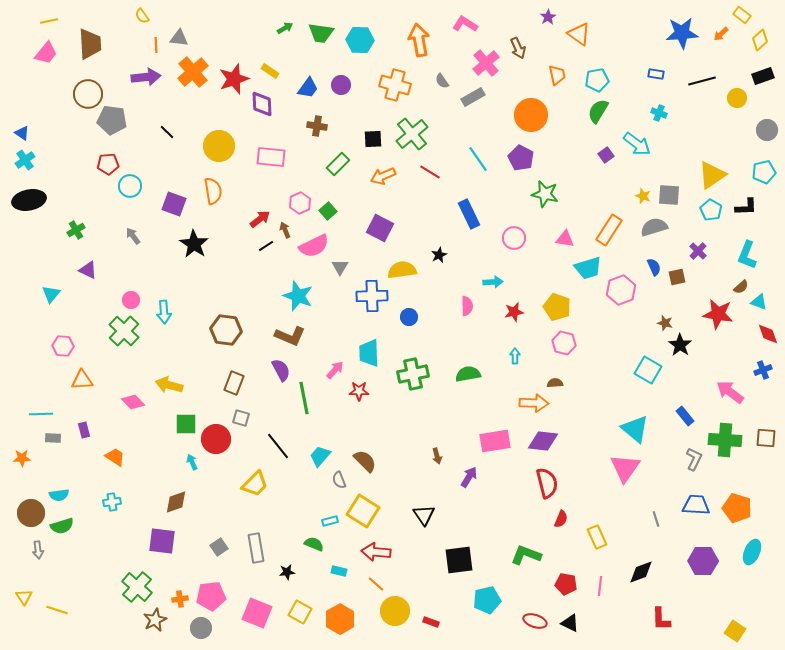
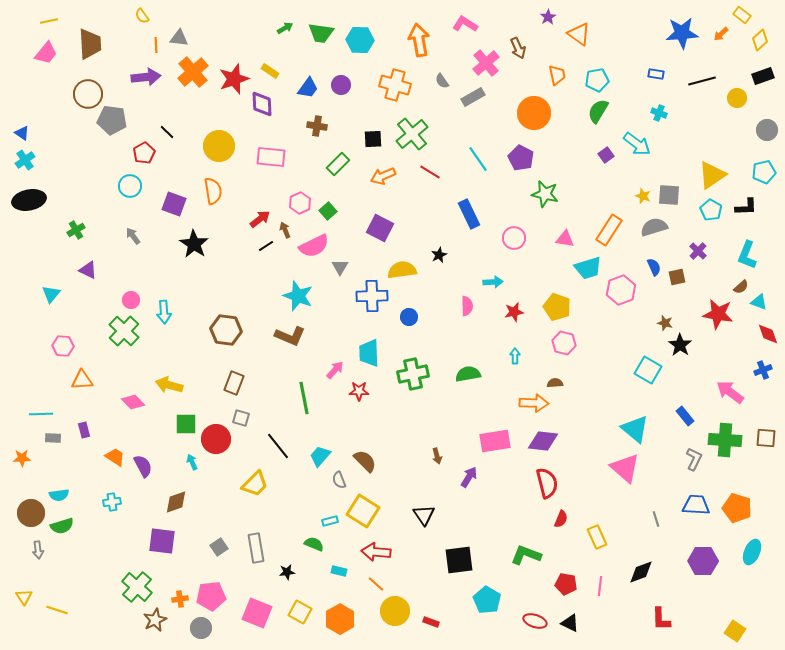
orange circle at (531, 115): moved 3 px right, 2 px up
red pentagon at (108, 164): moved 36 px right, 11 px up; rotated 25 degrees counterclockwise
purple semicircle at (281, 370): moved 138 px left, 96 px down
pink triangle at (625, 468): rotated 24 degrees counterclockwise
cyan pentagon at (487, 600): rotated 28 degrees counterclockwise
